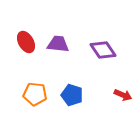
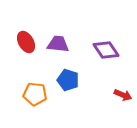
purple diamond: moved 3 px right
blue pentagon: moved 4 px left, 15 px up
